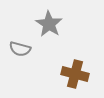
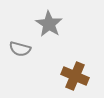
brown cross: moved 2 px down; rotated 8 degrees clockwise
